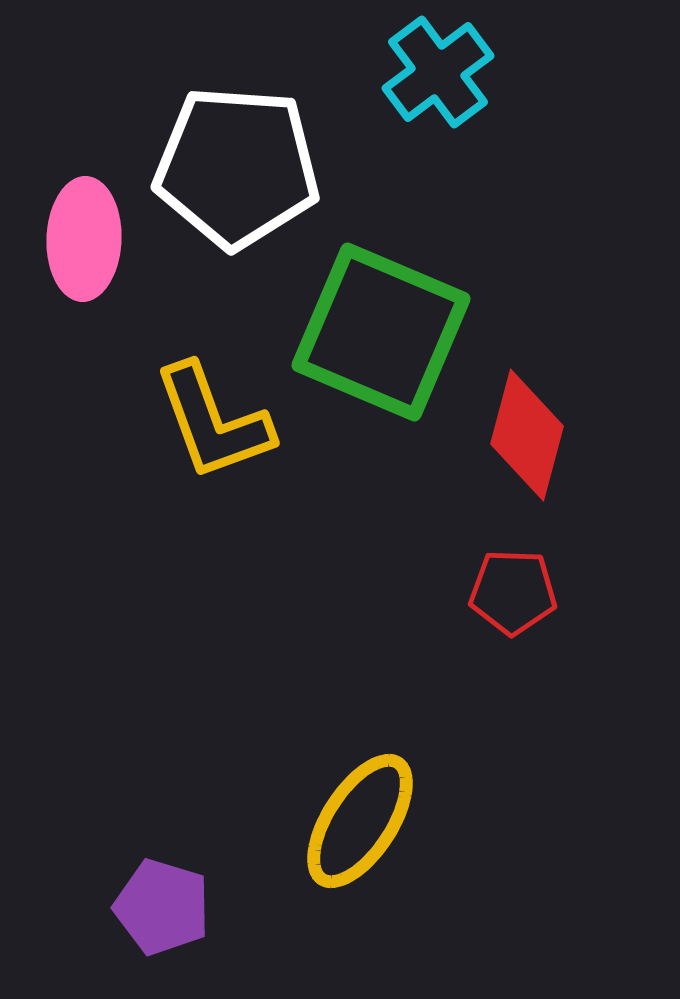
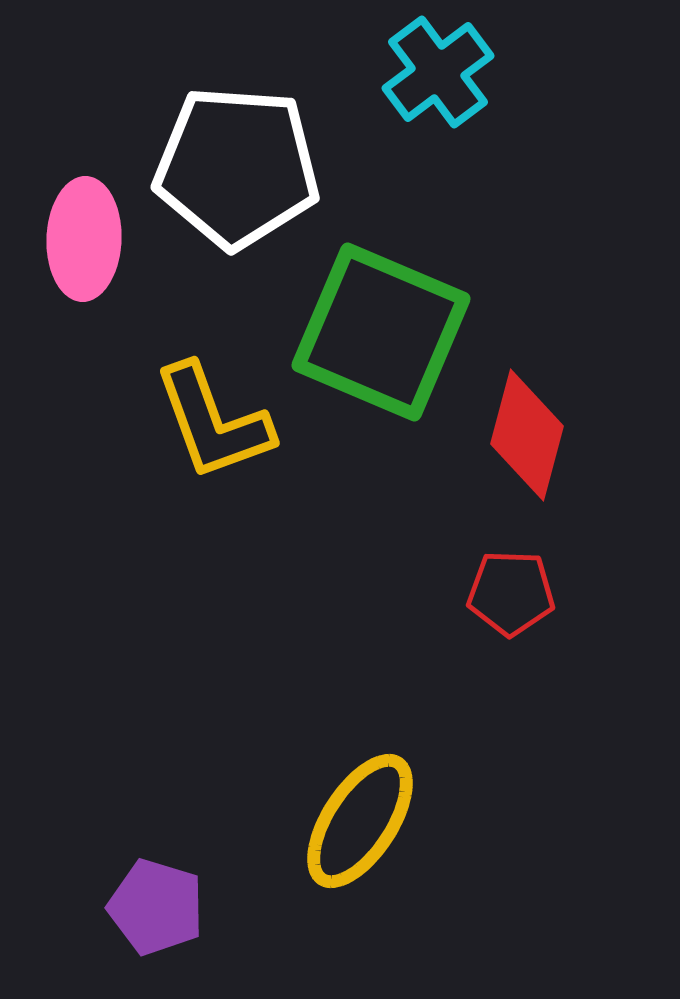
red pentagon: moved 2 px left, 1 px down
purple pentagon: moved 6 px left
